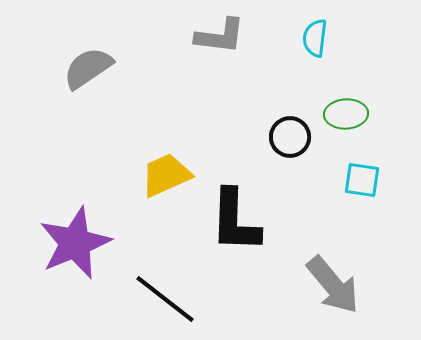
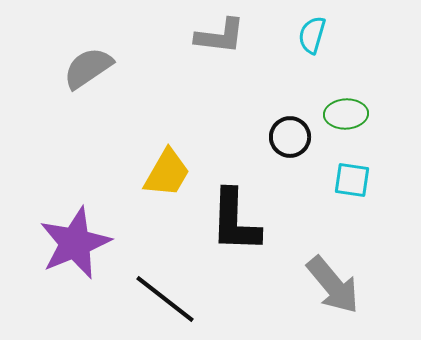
cyan semicircle: moved 3 px left, 3 px up; rotated 9 degrees clockwise
yellow trapezoid: moved 1 px right, 2 px up; rotated 144 degrees clockwise
cyan square: moved 10 px left
